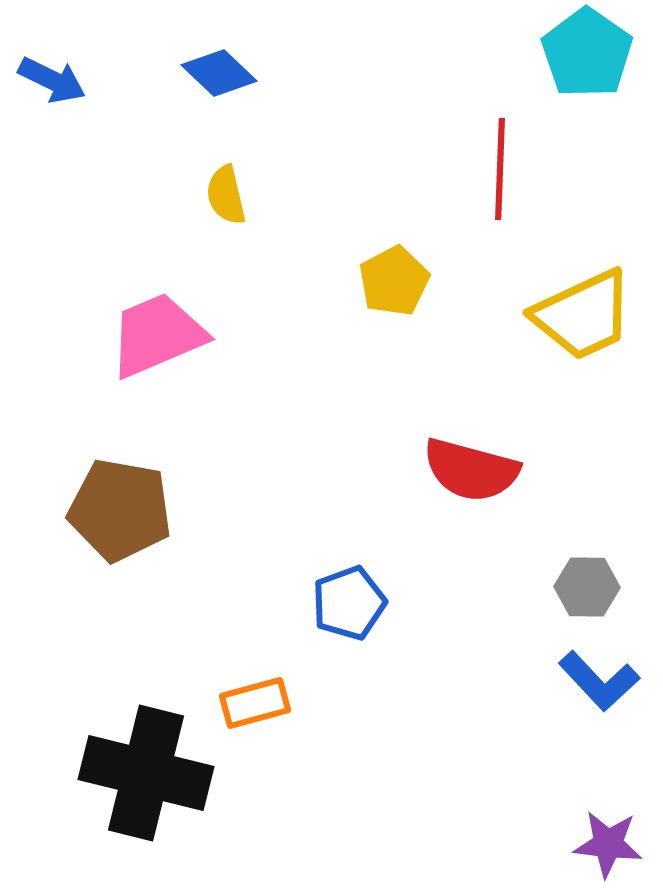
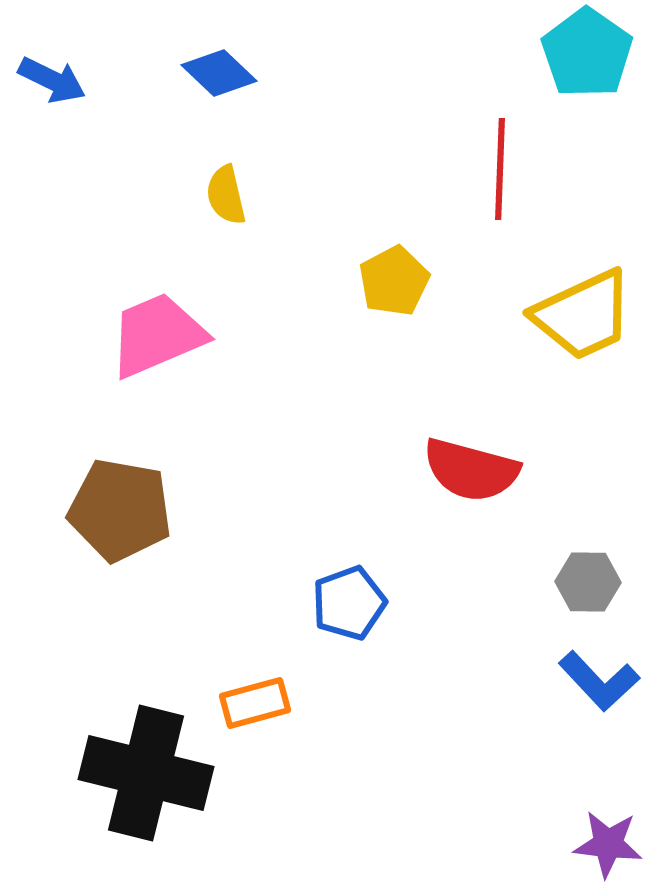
gray hexagon: moved 1 px right, 5 px up
